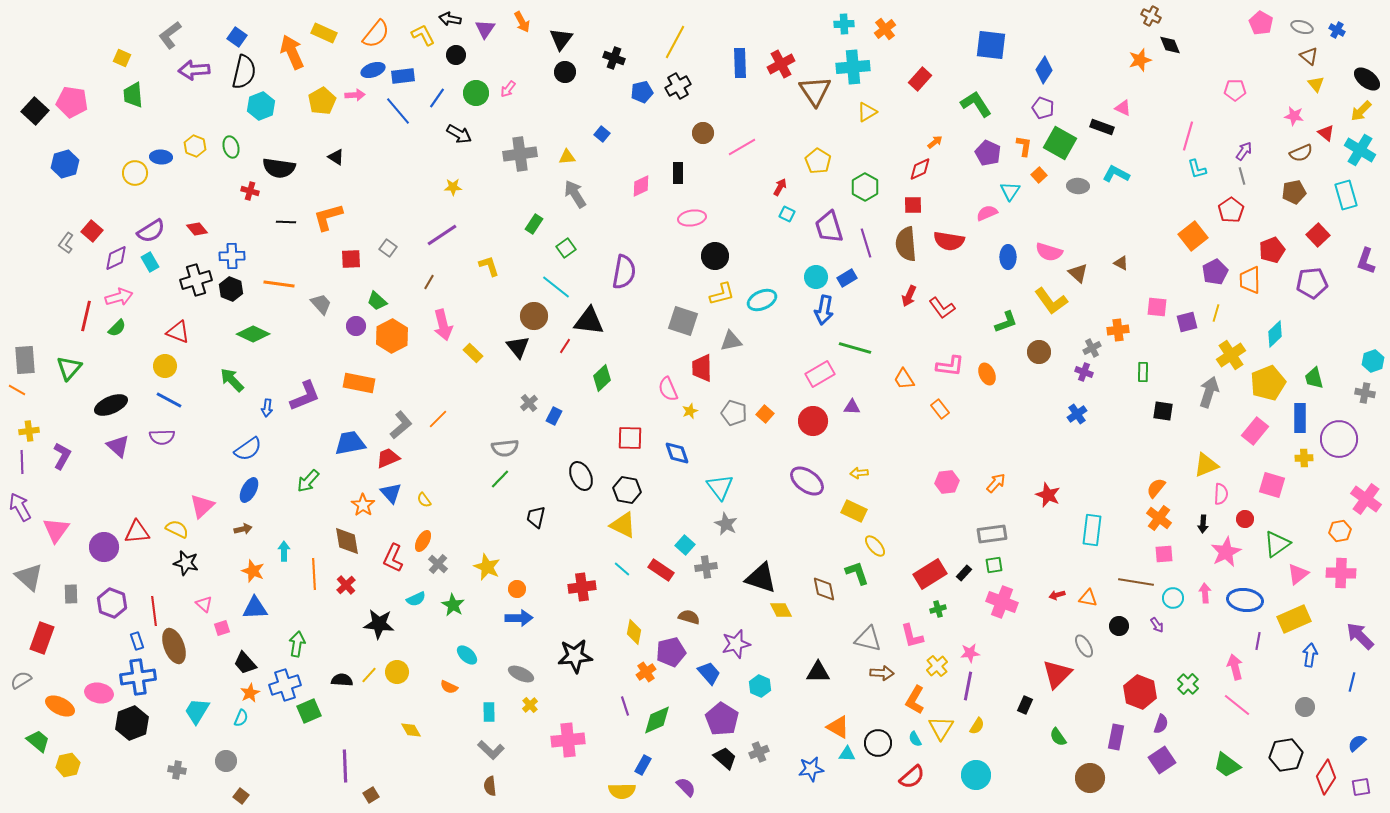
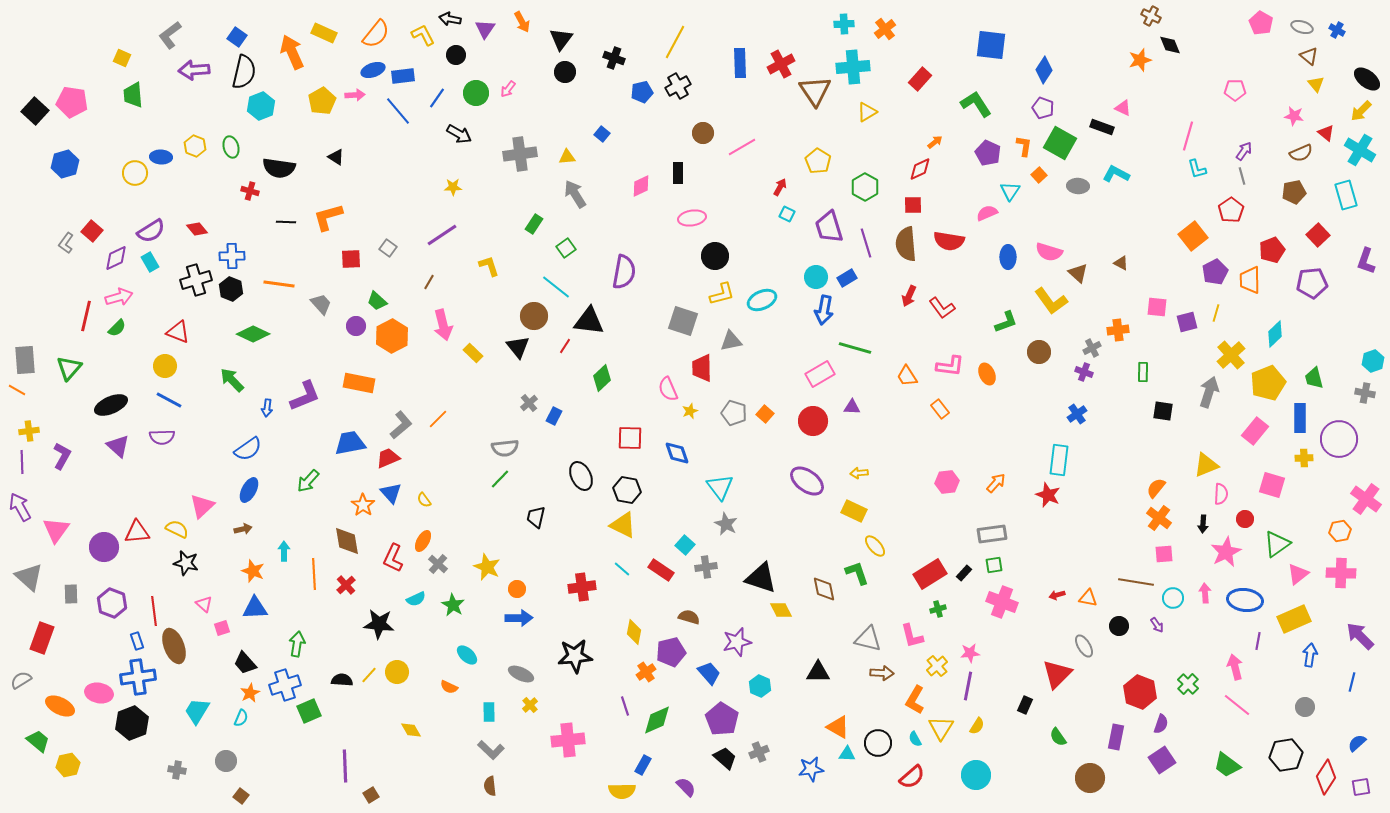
yellow cross at (1231, 355): rotated 8 degrees counterclockwise
orange trapezoid at (904, 379): moved 3 px right, 3 px up
cyan rectangle at (1092, 530): moved 33 px left, 70 px up
purple star at (736, 644): moved 1 px right, 2 px up
